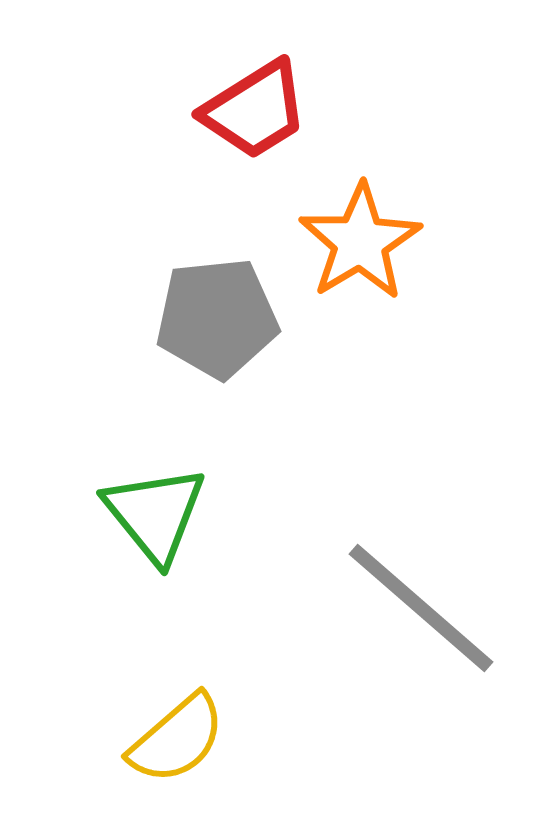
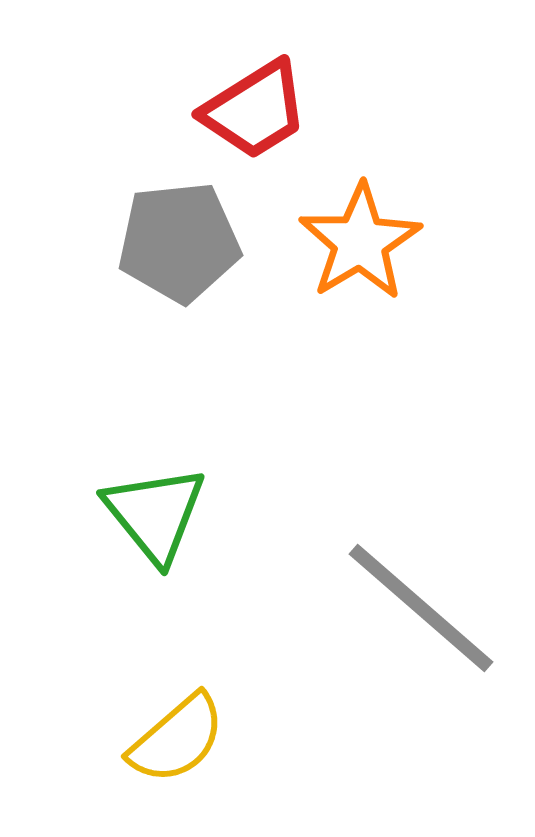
gray pentagon: moved 38 px left, 76 px up
